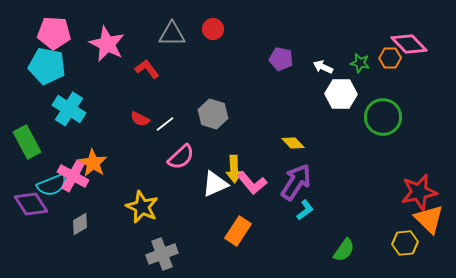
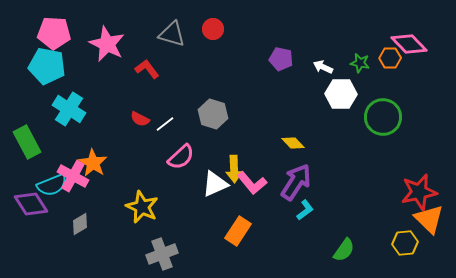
gray triangle: rotated 16 degrees clockwise
